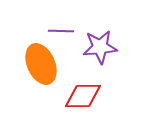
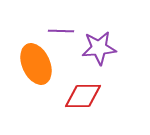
purple star: moved 1 px left, 1 px down
orange ellipse: moved 5 px left
